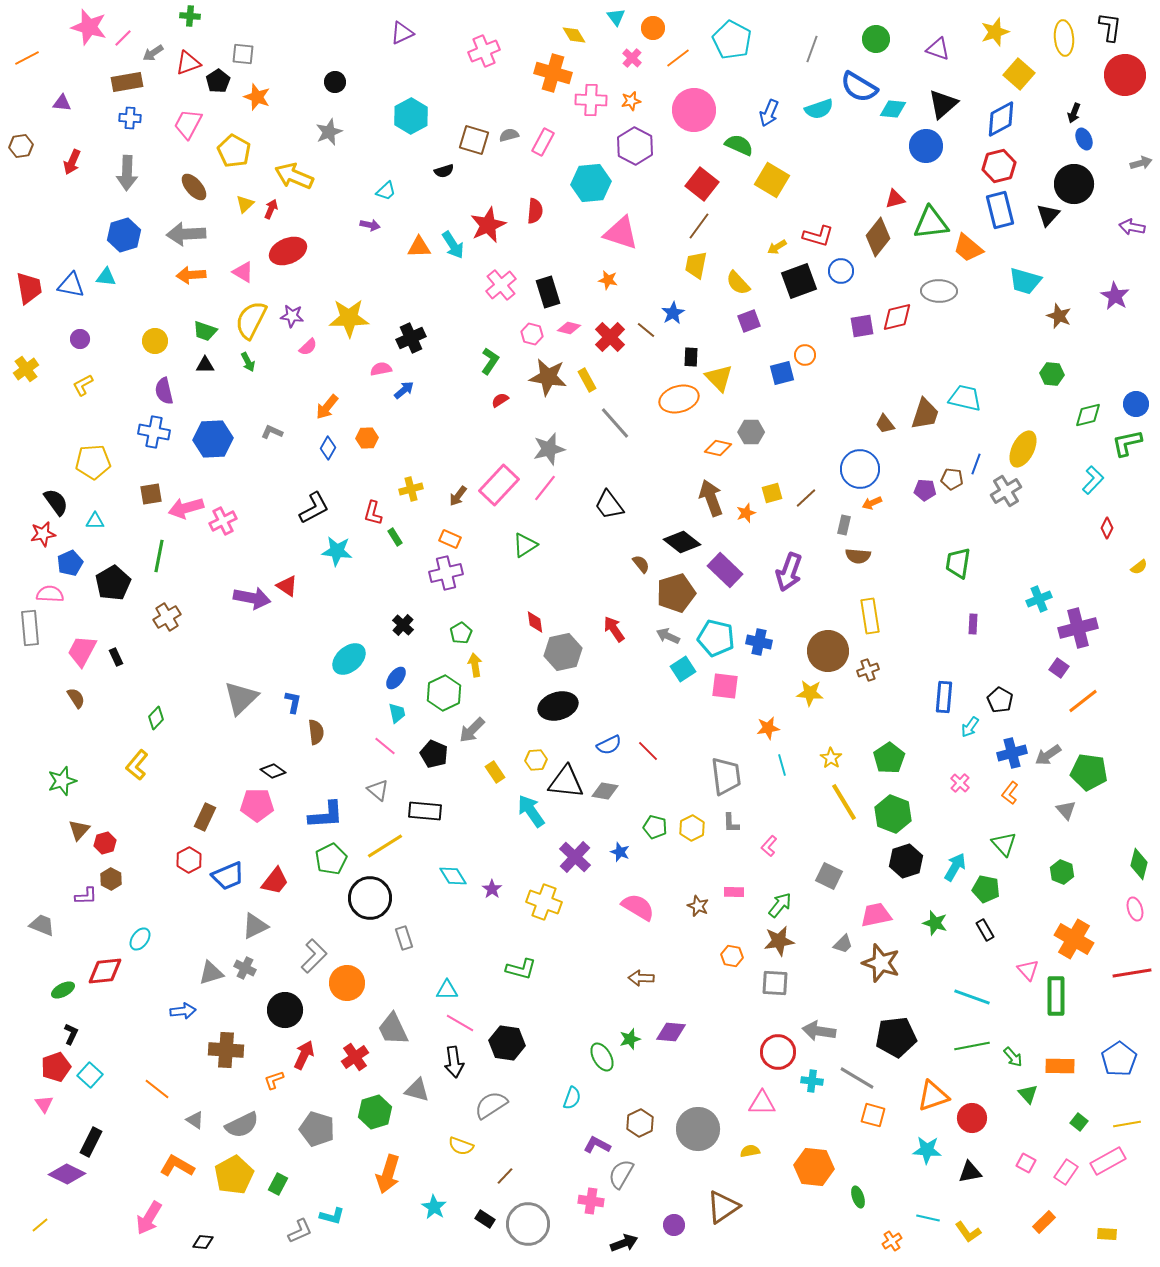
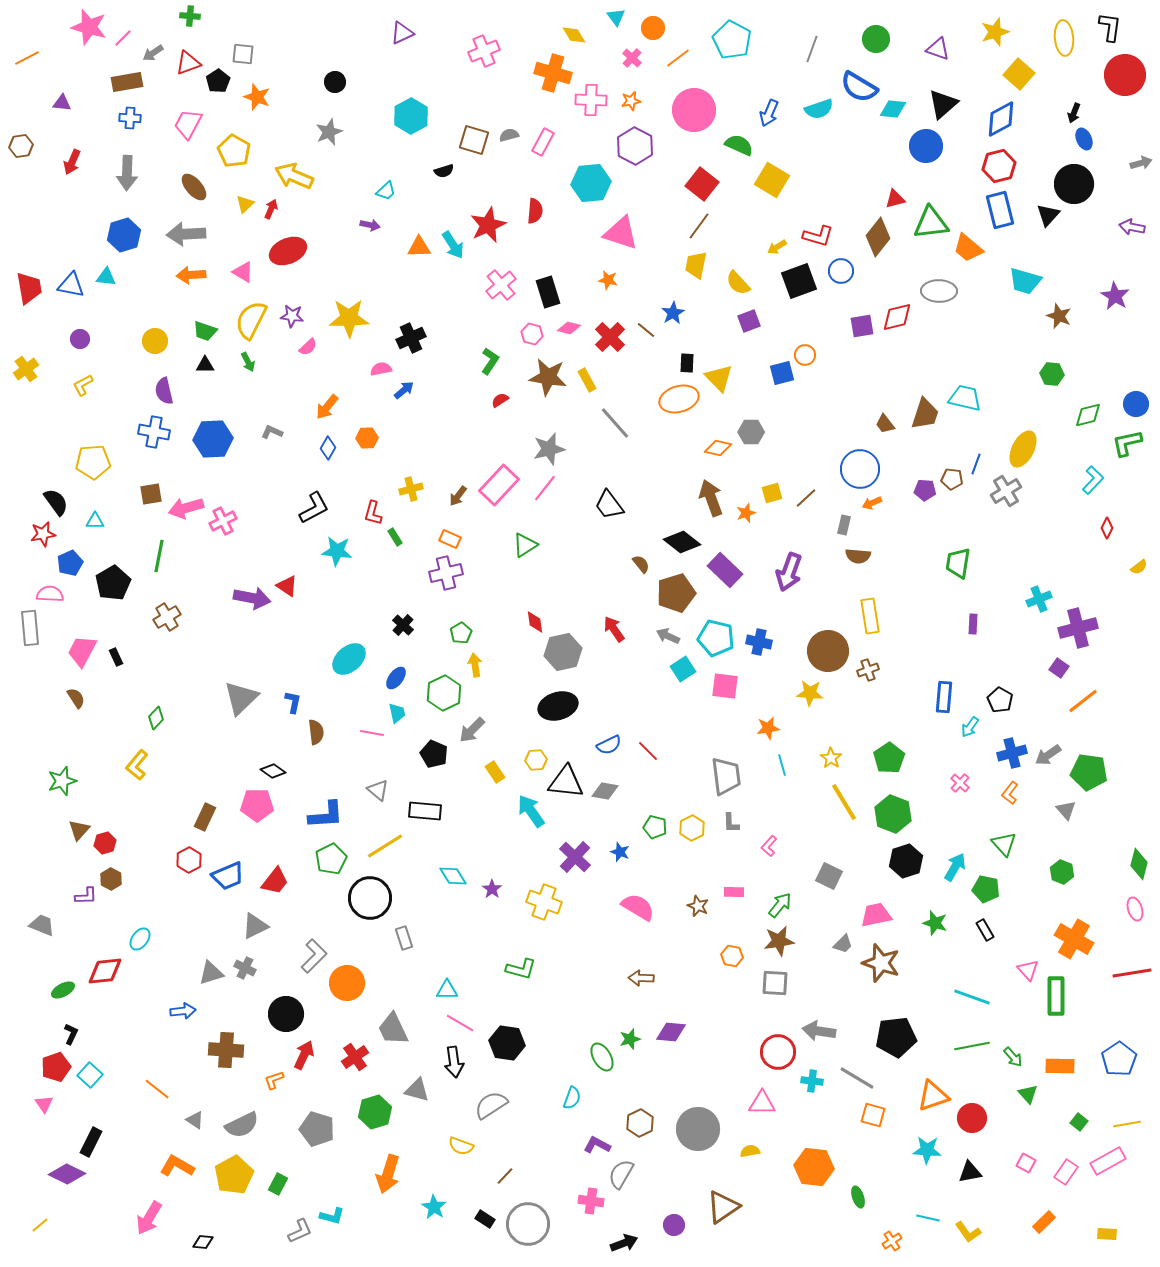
black rectangle at (691, 357): moved 4 px left, 6 px down
pink line at (385, 746): moved 13 px left, 13 px up; rotated 30 degrees counterclockwise
black circle at (285, 1010): moved 1 px right, 4 px down
